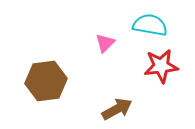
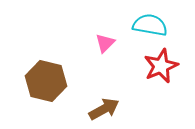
red star: rotated 16 degrees counterclockwise
brown hexagon: rotated 21 degrees clockwise
brown arrow: moved 13 px left
